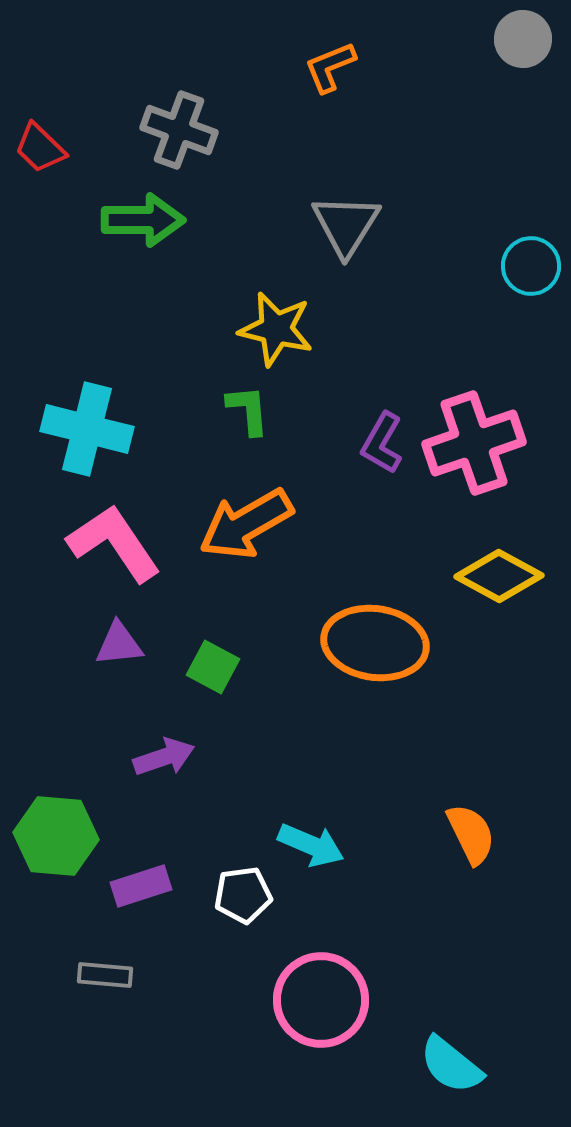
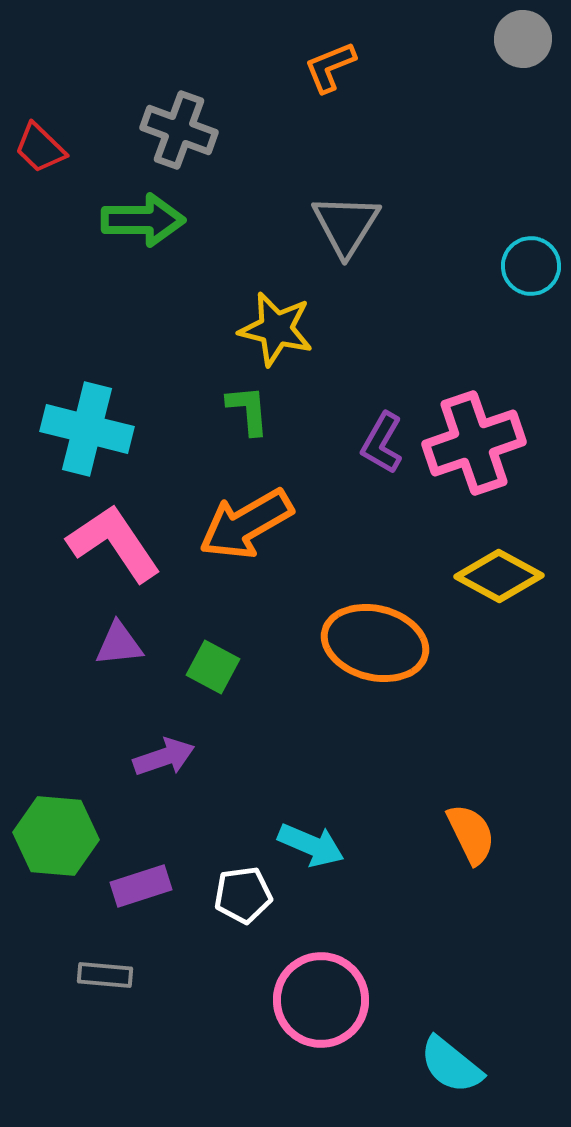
orange ellipse: rotated 6 degrees clockwise
